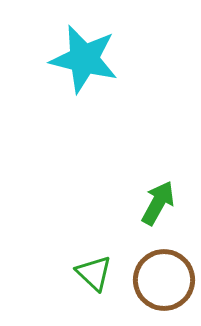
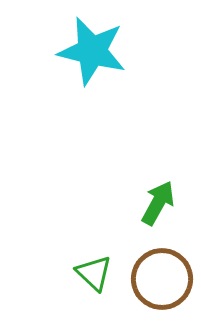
cyan star: moved 8 px right, 8 px up
brown circle: moved 2 px left, 1 px up
